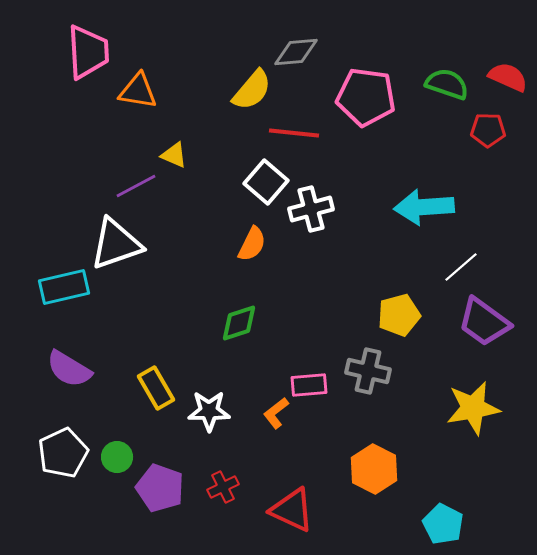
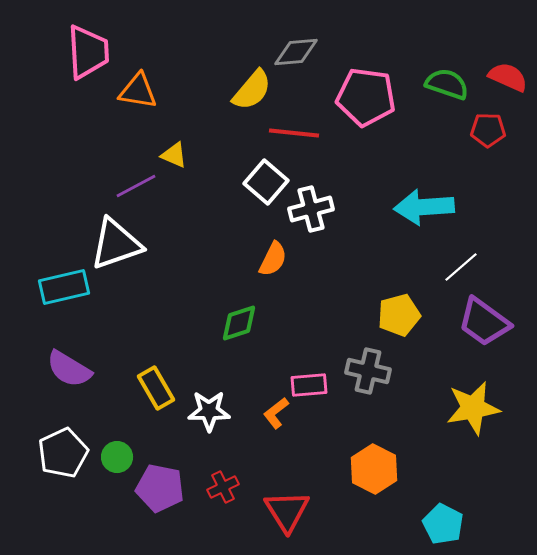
orange semicircle: moved 21 px right, 15 px down
purple pentagon: rotated 9 degrees counterclockwise
red triangle: moved 5 px left, 1 px down; rotated 33 degrees clockwise
